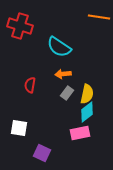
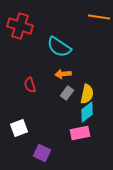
red semicircle: rotated 28 degrees counterclockwise
white square: rotated 30 degrees counterclockwise
